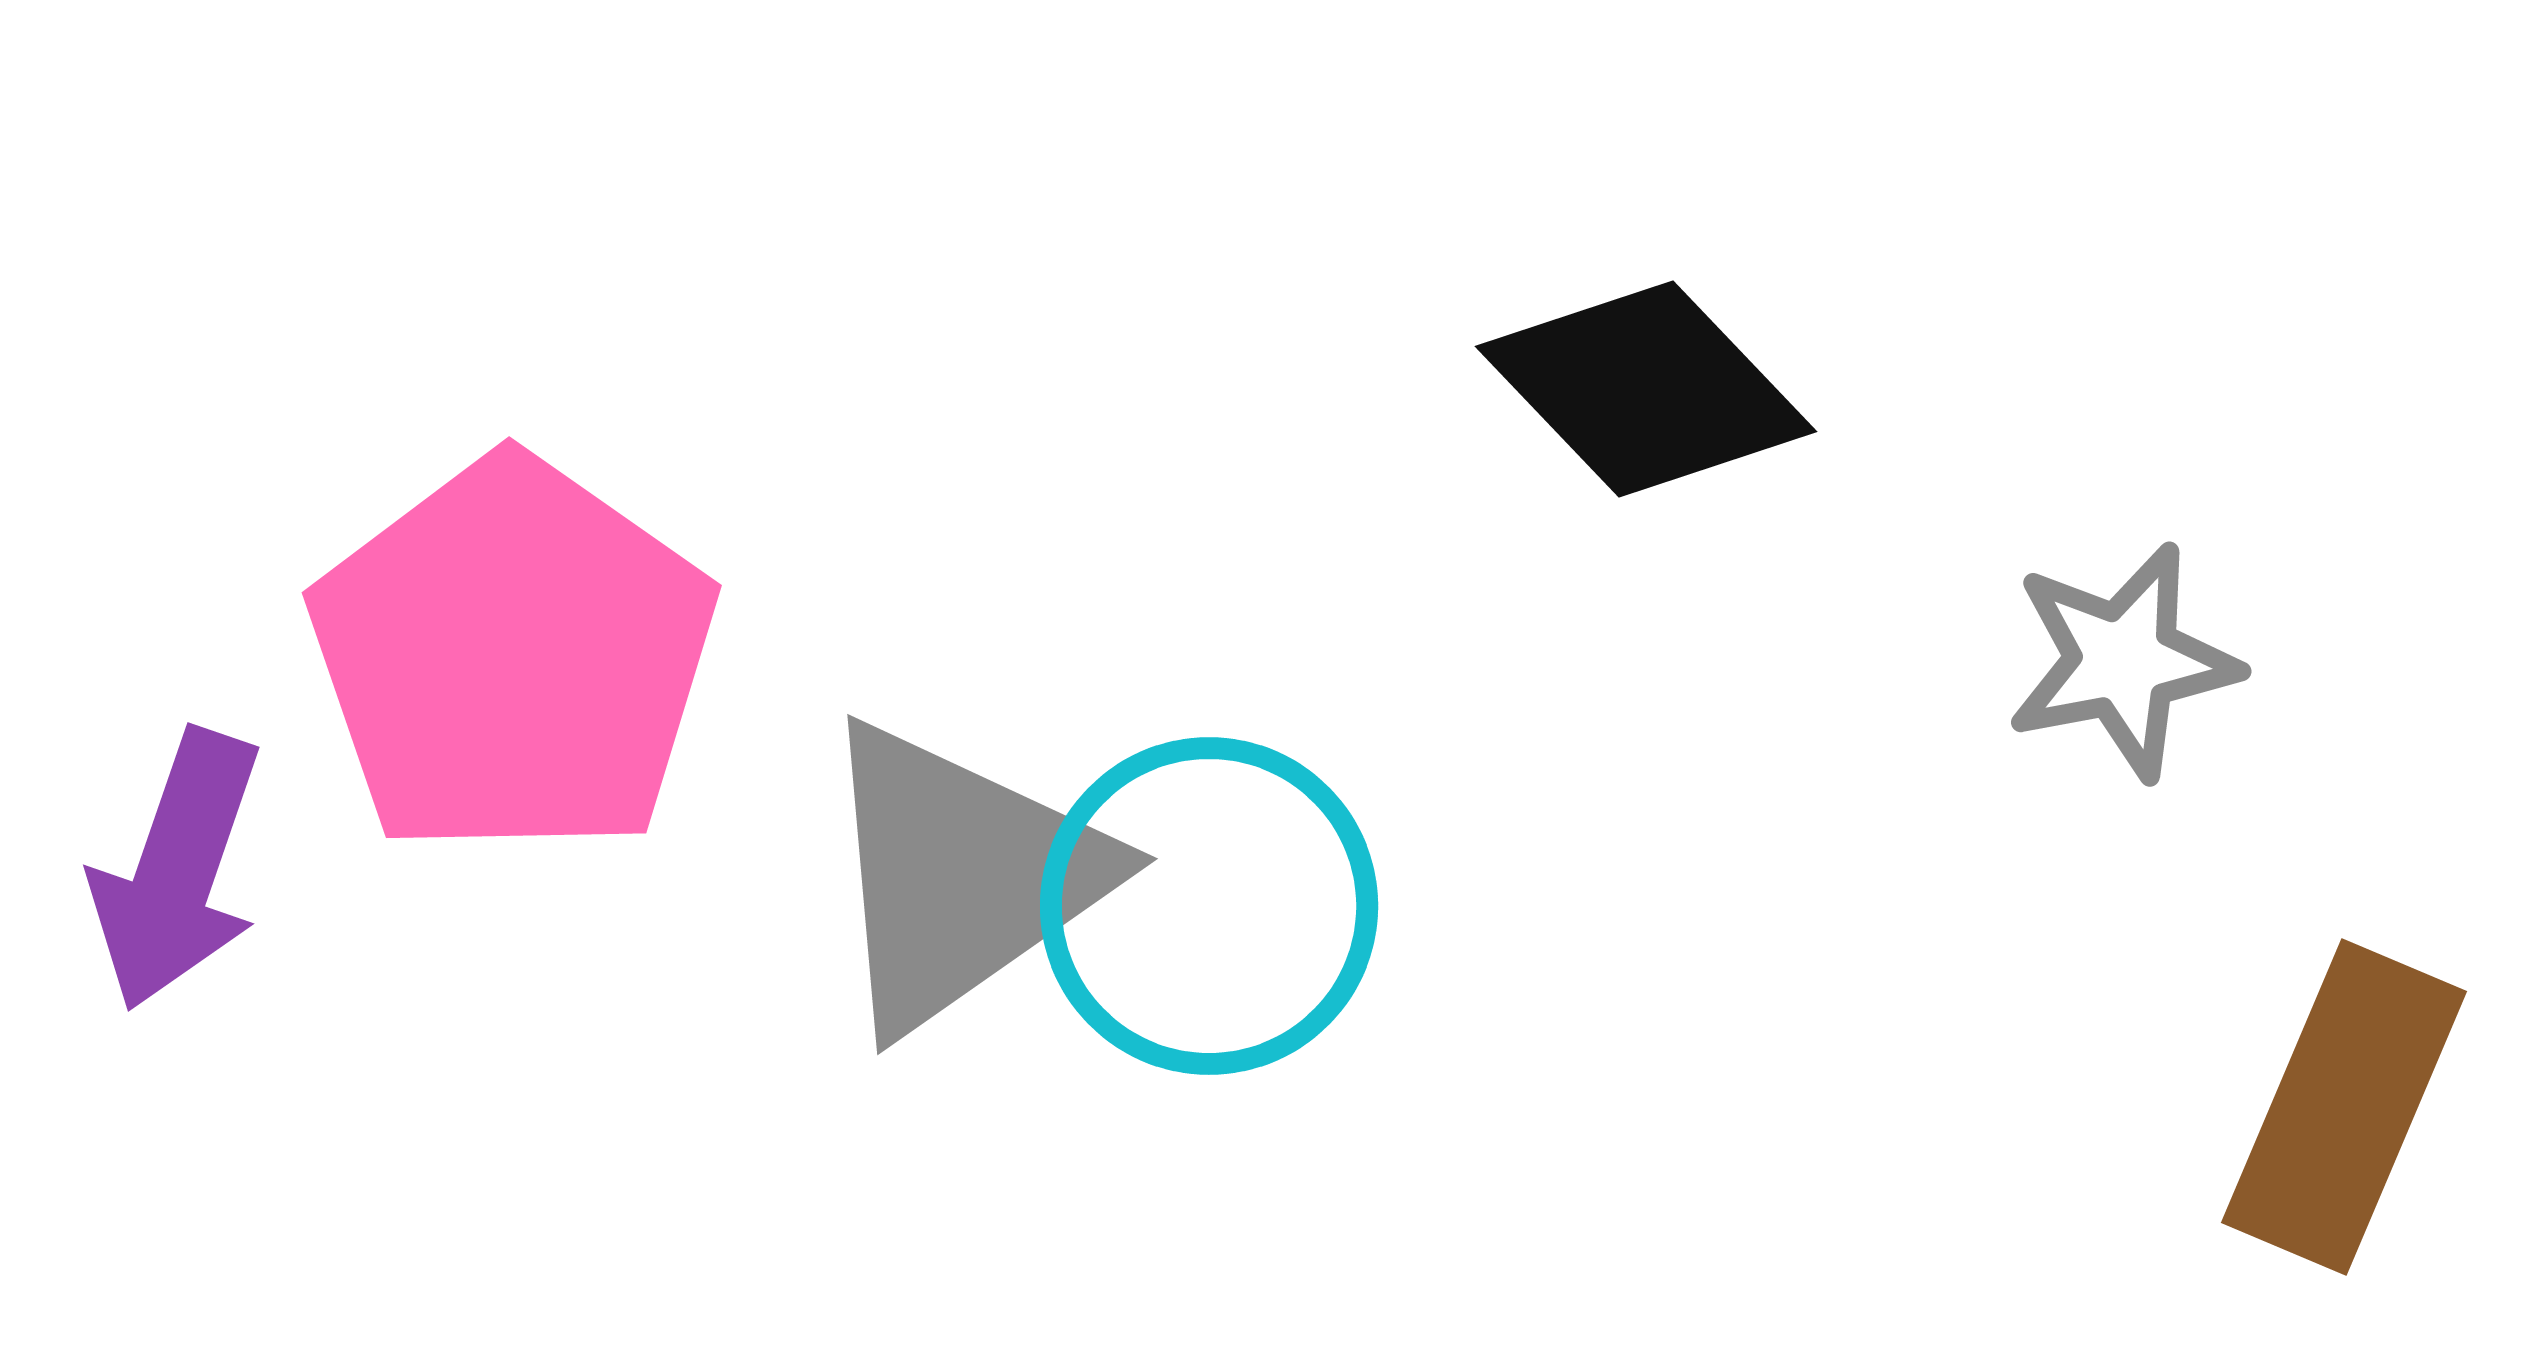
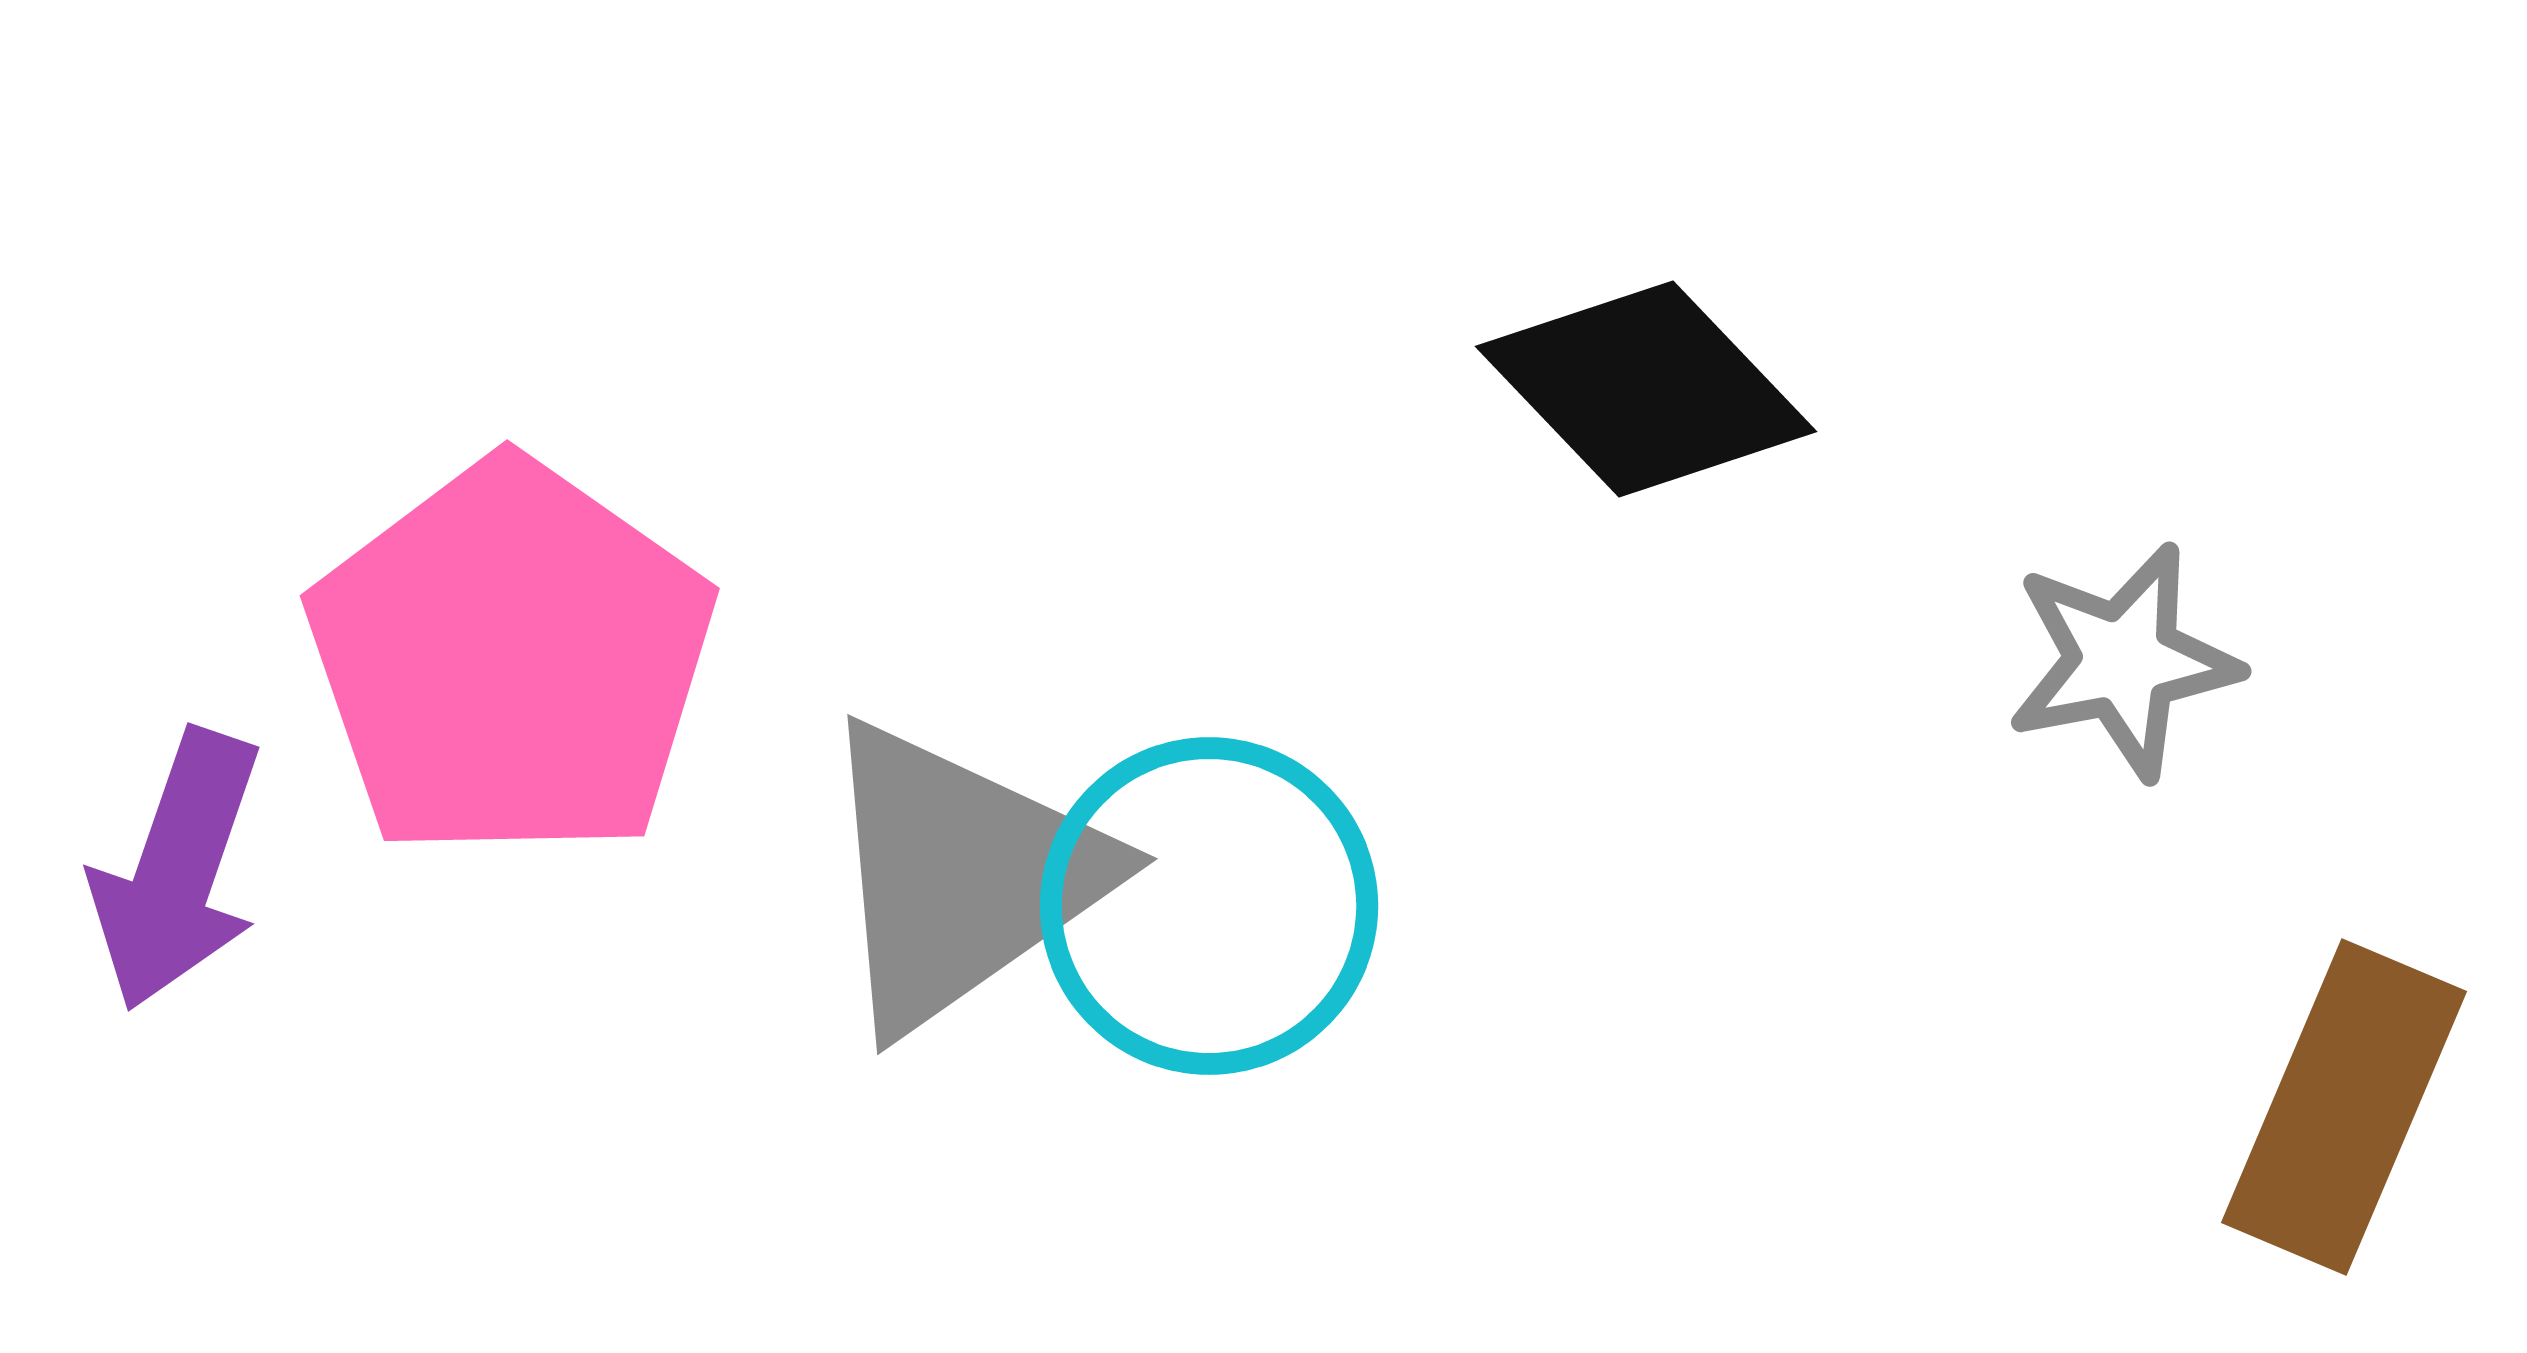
pink pentagon: moved 2 px left, 3 px down
